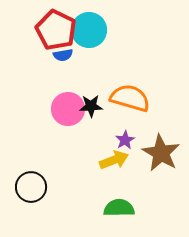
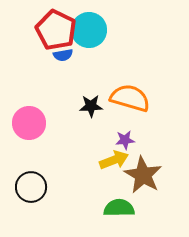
pink circle: moved 39 px left, 14 px down
purple star: rotated 24 degrees clockwise
brown star: moved 18 px left, 22 px down
